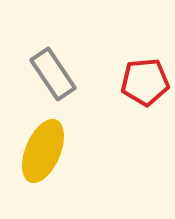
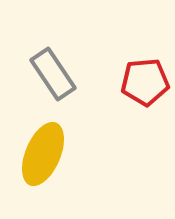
yellow ellipse: moved 3 px down
